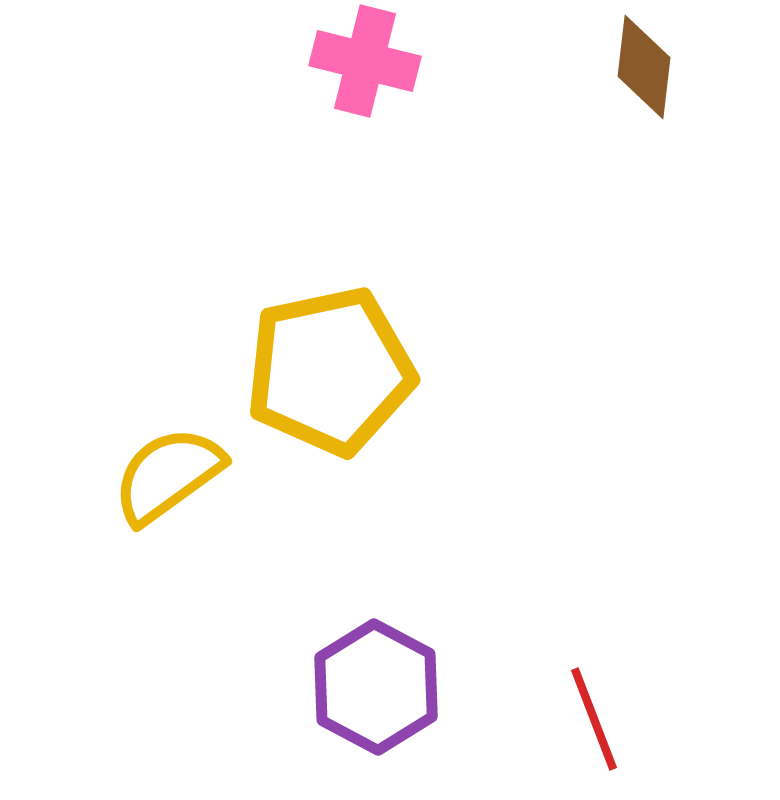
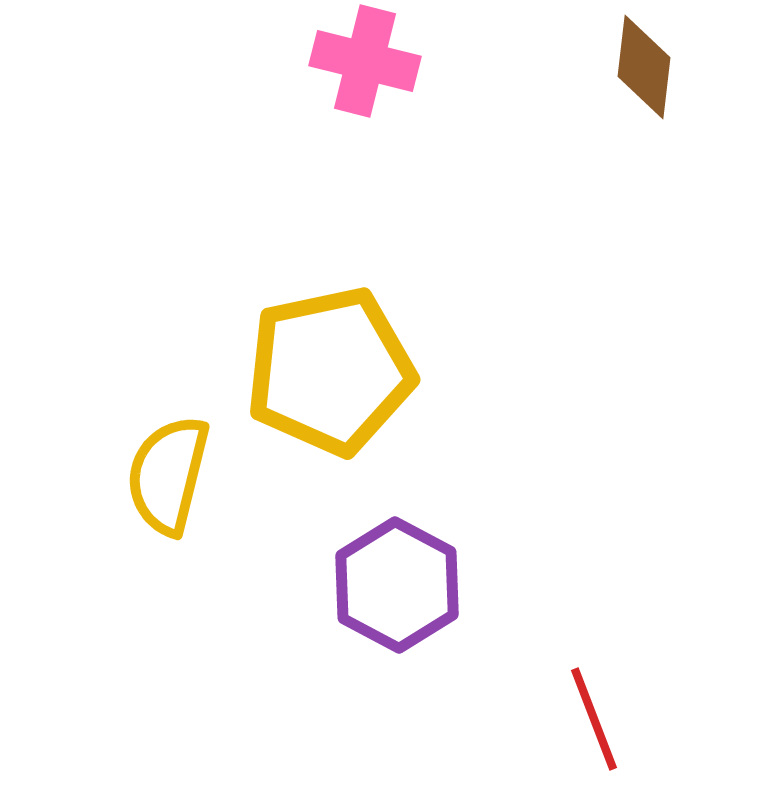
yellow semicircle: rotated 40 degrees counterclockwise
purple hexagon: moved 21 px right, 102 px up
